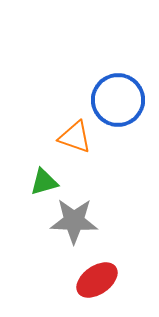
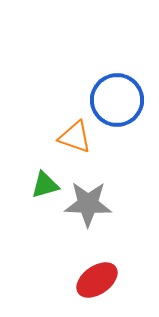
blue circle: moved 1 px left
green triangle: moved 1 px right, 3 px down
gray star: moved 14 px right, 17 px up
